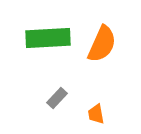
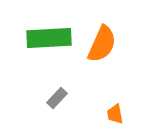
green rectangle: moved 1 px right
orange trapezoid: moved 19 px right
